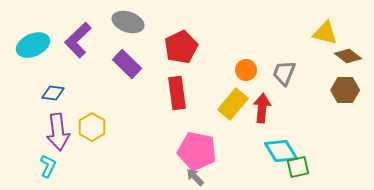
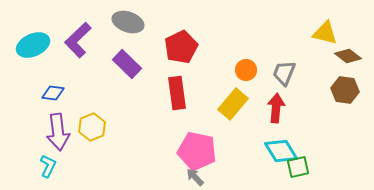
brown hexagon: rotated 8 degrees clockwise
red arrow: moved 14 px right
yellow hexagon: rotated 8 degrees clockwise
